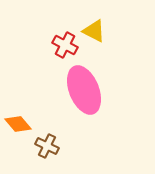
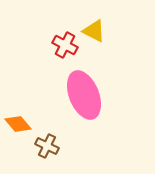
pink ellipse: moved 5 px down
